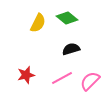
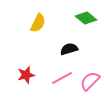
green diamond: moved 19 px right
black semicircle: moved 2 px left
